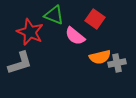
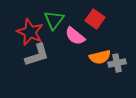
green triangle: moved 5 px down; rotated 45 degrees clockwise
gray L-shape: moved 17 px right, 8 px up
